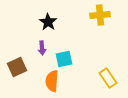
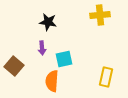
black star: rotated 24 degrees counterclockwise
brown square: moved 3 px left, 1 px up; rotated 24 degrees counterclockwise
yellow rectangle: moved 2 px left, 1 px up; rotated 48 degrees clockwise
